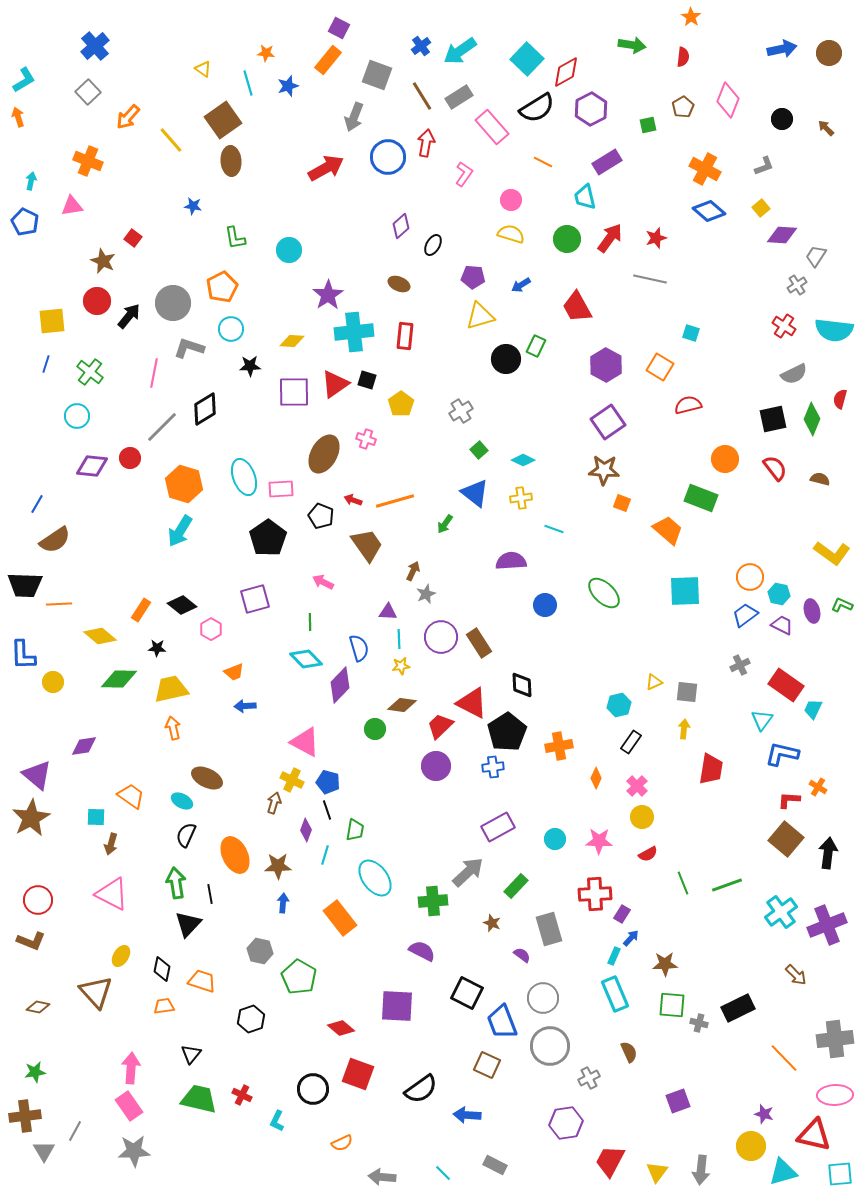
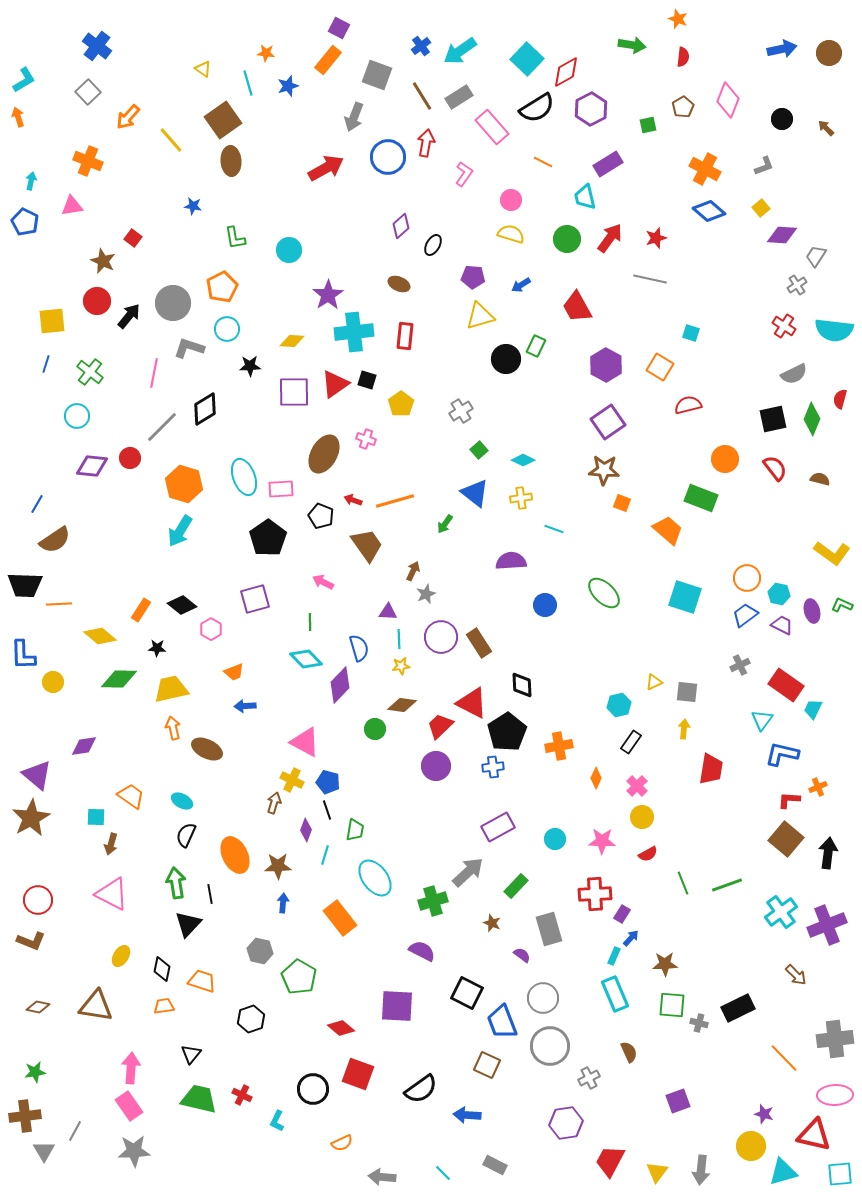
orange star at (691, 17): moved 13 px left, 2 px down; rotated 12 degrees counterclockwise
blue cross at (95, 46): moved 2 px right; rotated 12 degrees counterclockwise
purple rectangle at (607, 162): moved 1 px right, 2 px down
cyan circle at (231, 329): moved 4 px left
orange circle at (750, 577): moved 3 px left, 1 px down
cyan square at (685, 591): moved 6 px down; rotated 20 degrees clockwise
brown ellipse at (207, 778): moved 29 px up
orange cross at (818, 787): rotated 36 degrees clockwise
pink star at (599, 841): moved 3 px right
green cross at (433, 901): rotated 12 degrees counterclockwise
brown triangle at (96, 992): moved 14 px down; rotated 39 degrees counterclockwise
